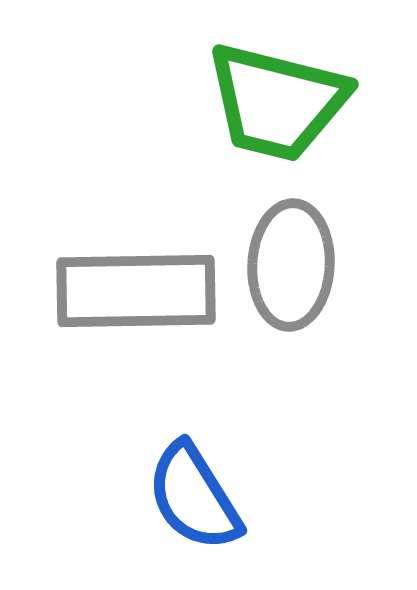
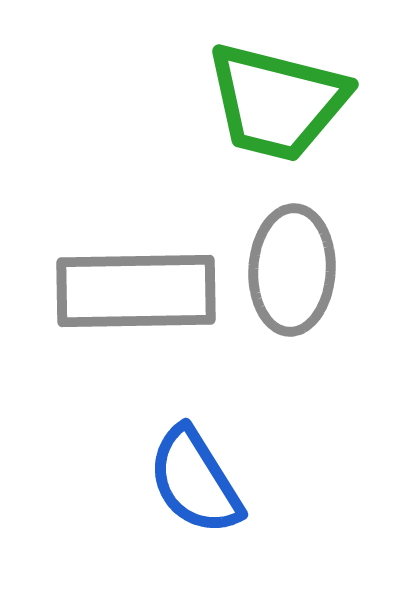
gray ellipse: moved 1 px right, 5 px down
blue semicircle: moved 1 px right, 16 px up
